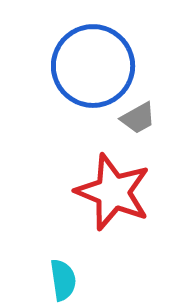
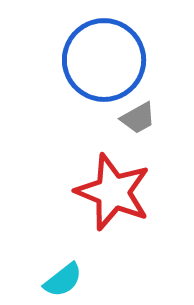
blue circle: moved 11 px right, 6 px up
cyan semicircle: rotated 60 degrees clockwise
